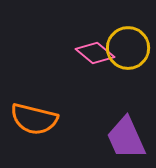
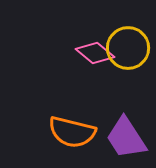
orange semicircle: moved 38 px right, 13 px down
purple trapezoid: rotated 9 degrees counterclockwise
